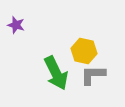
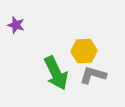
yellow hexagon: rotated 15 degrees counterclockwise
gray L-shape: rotated 16 degrees clockwise
